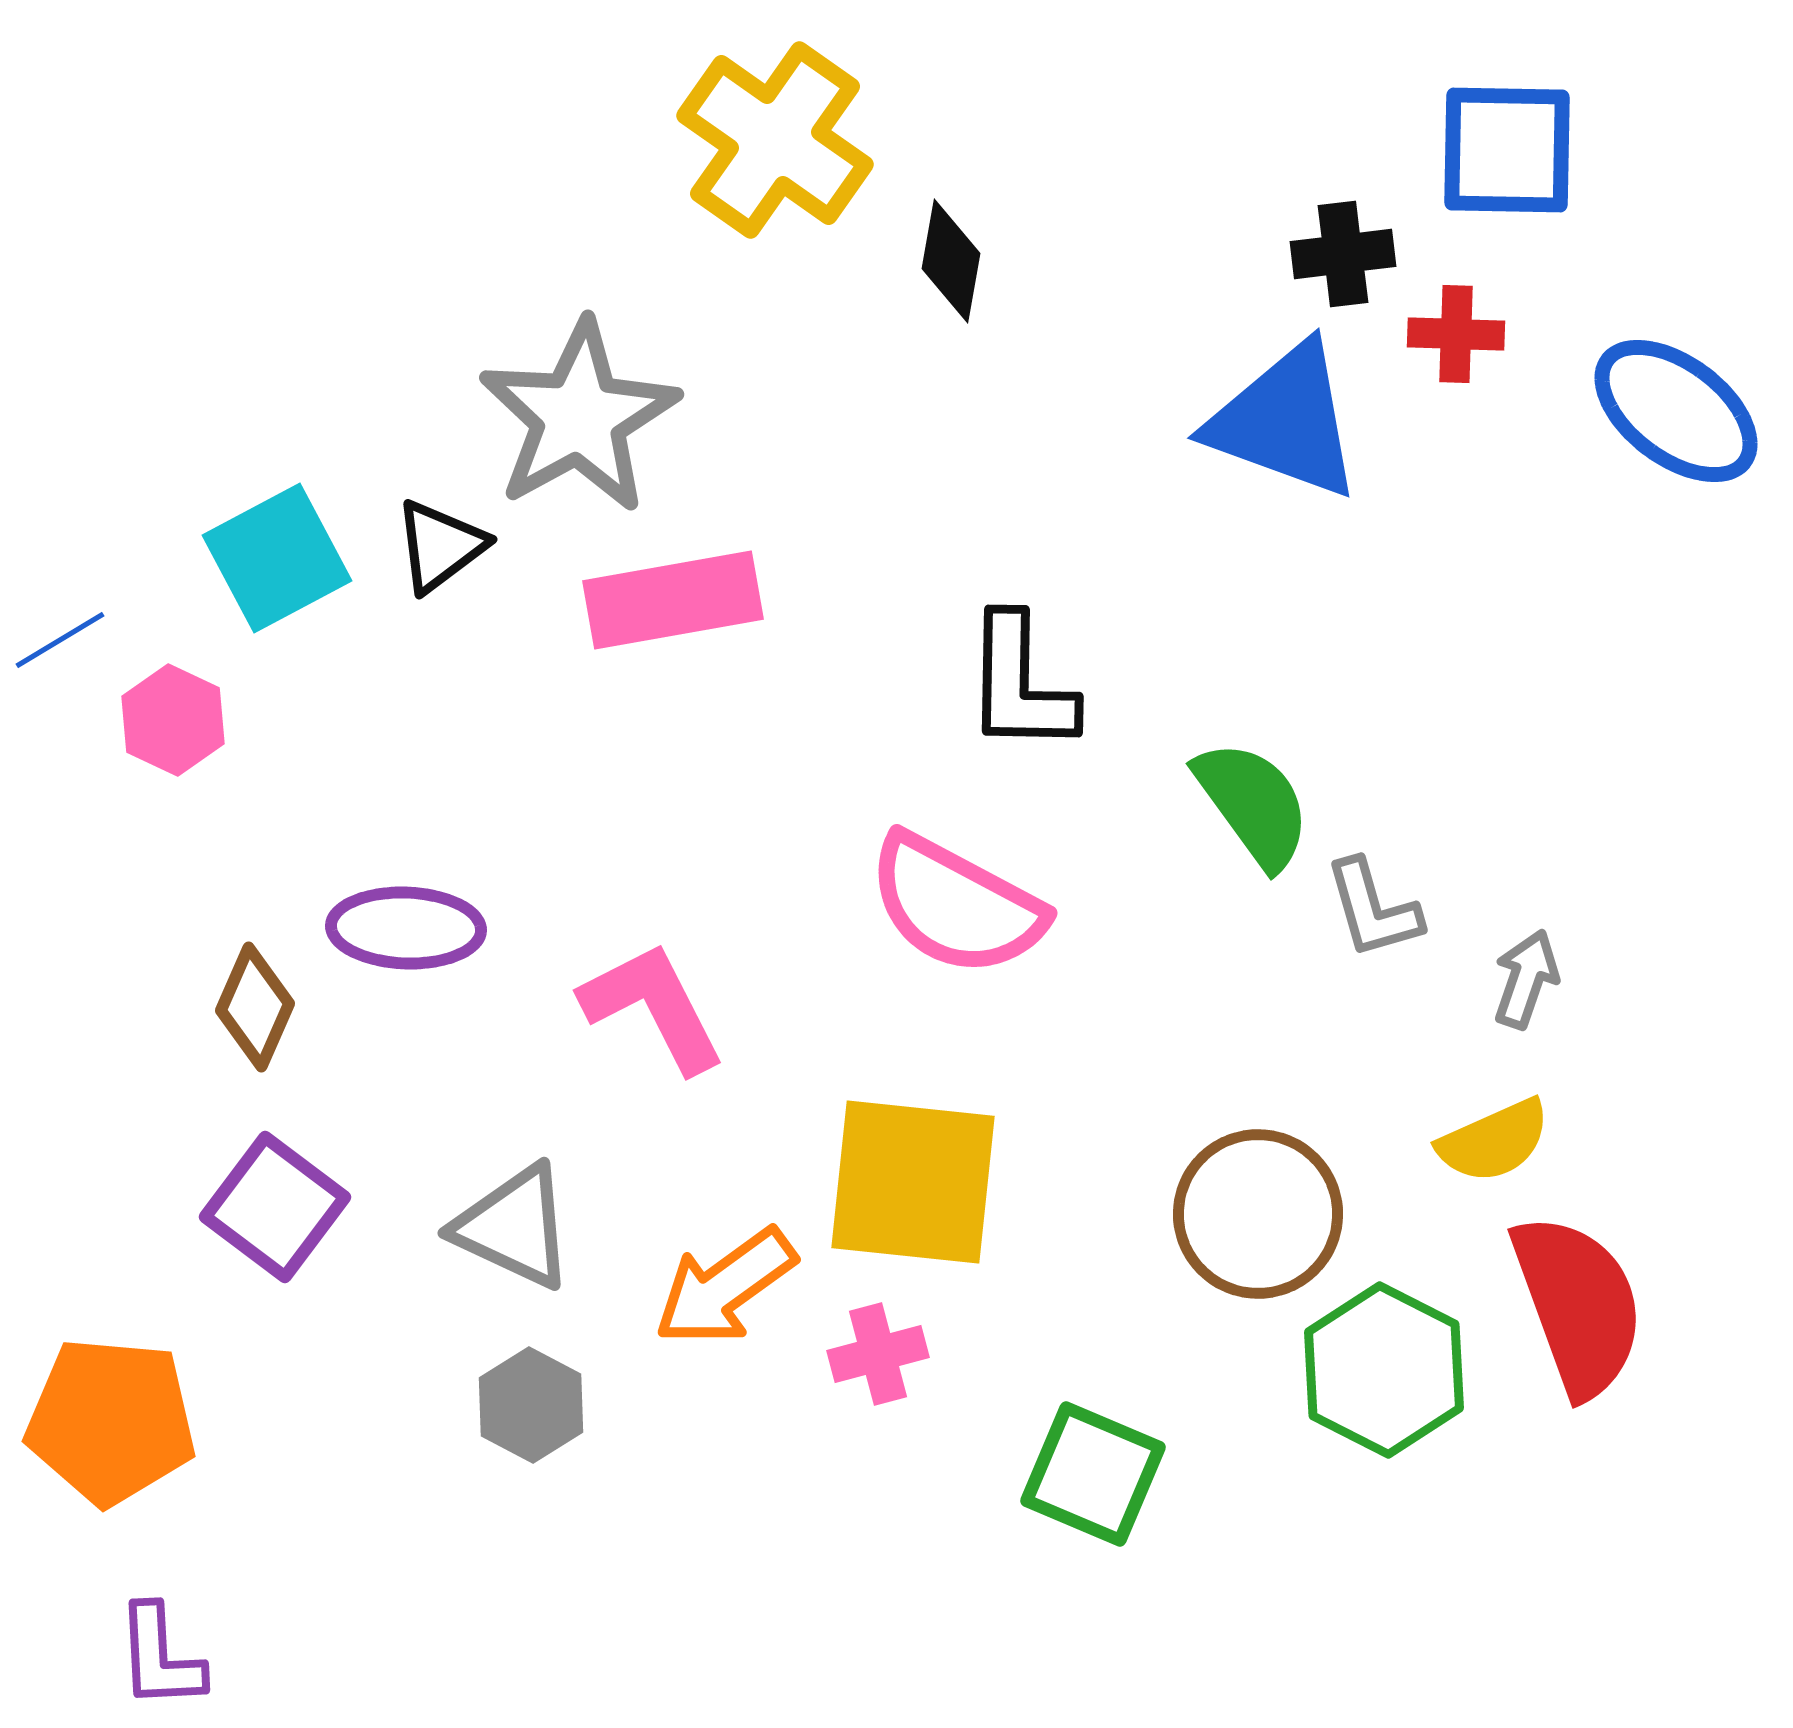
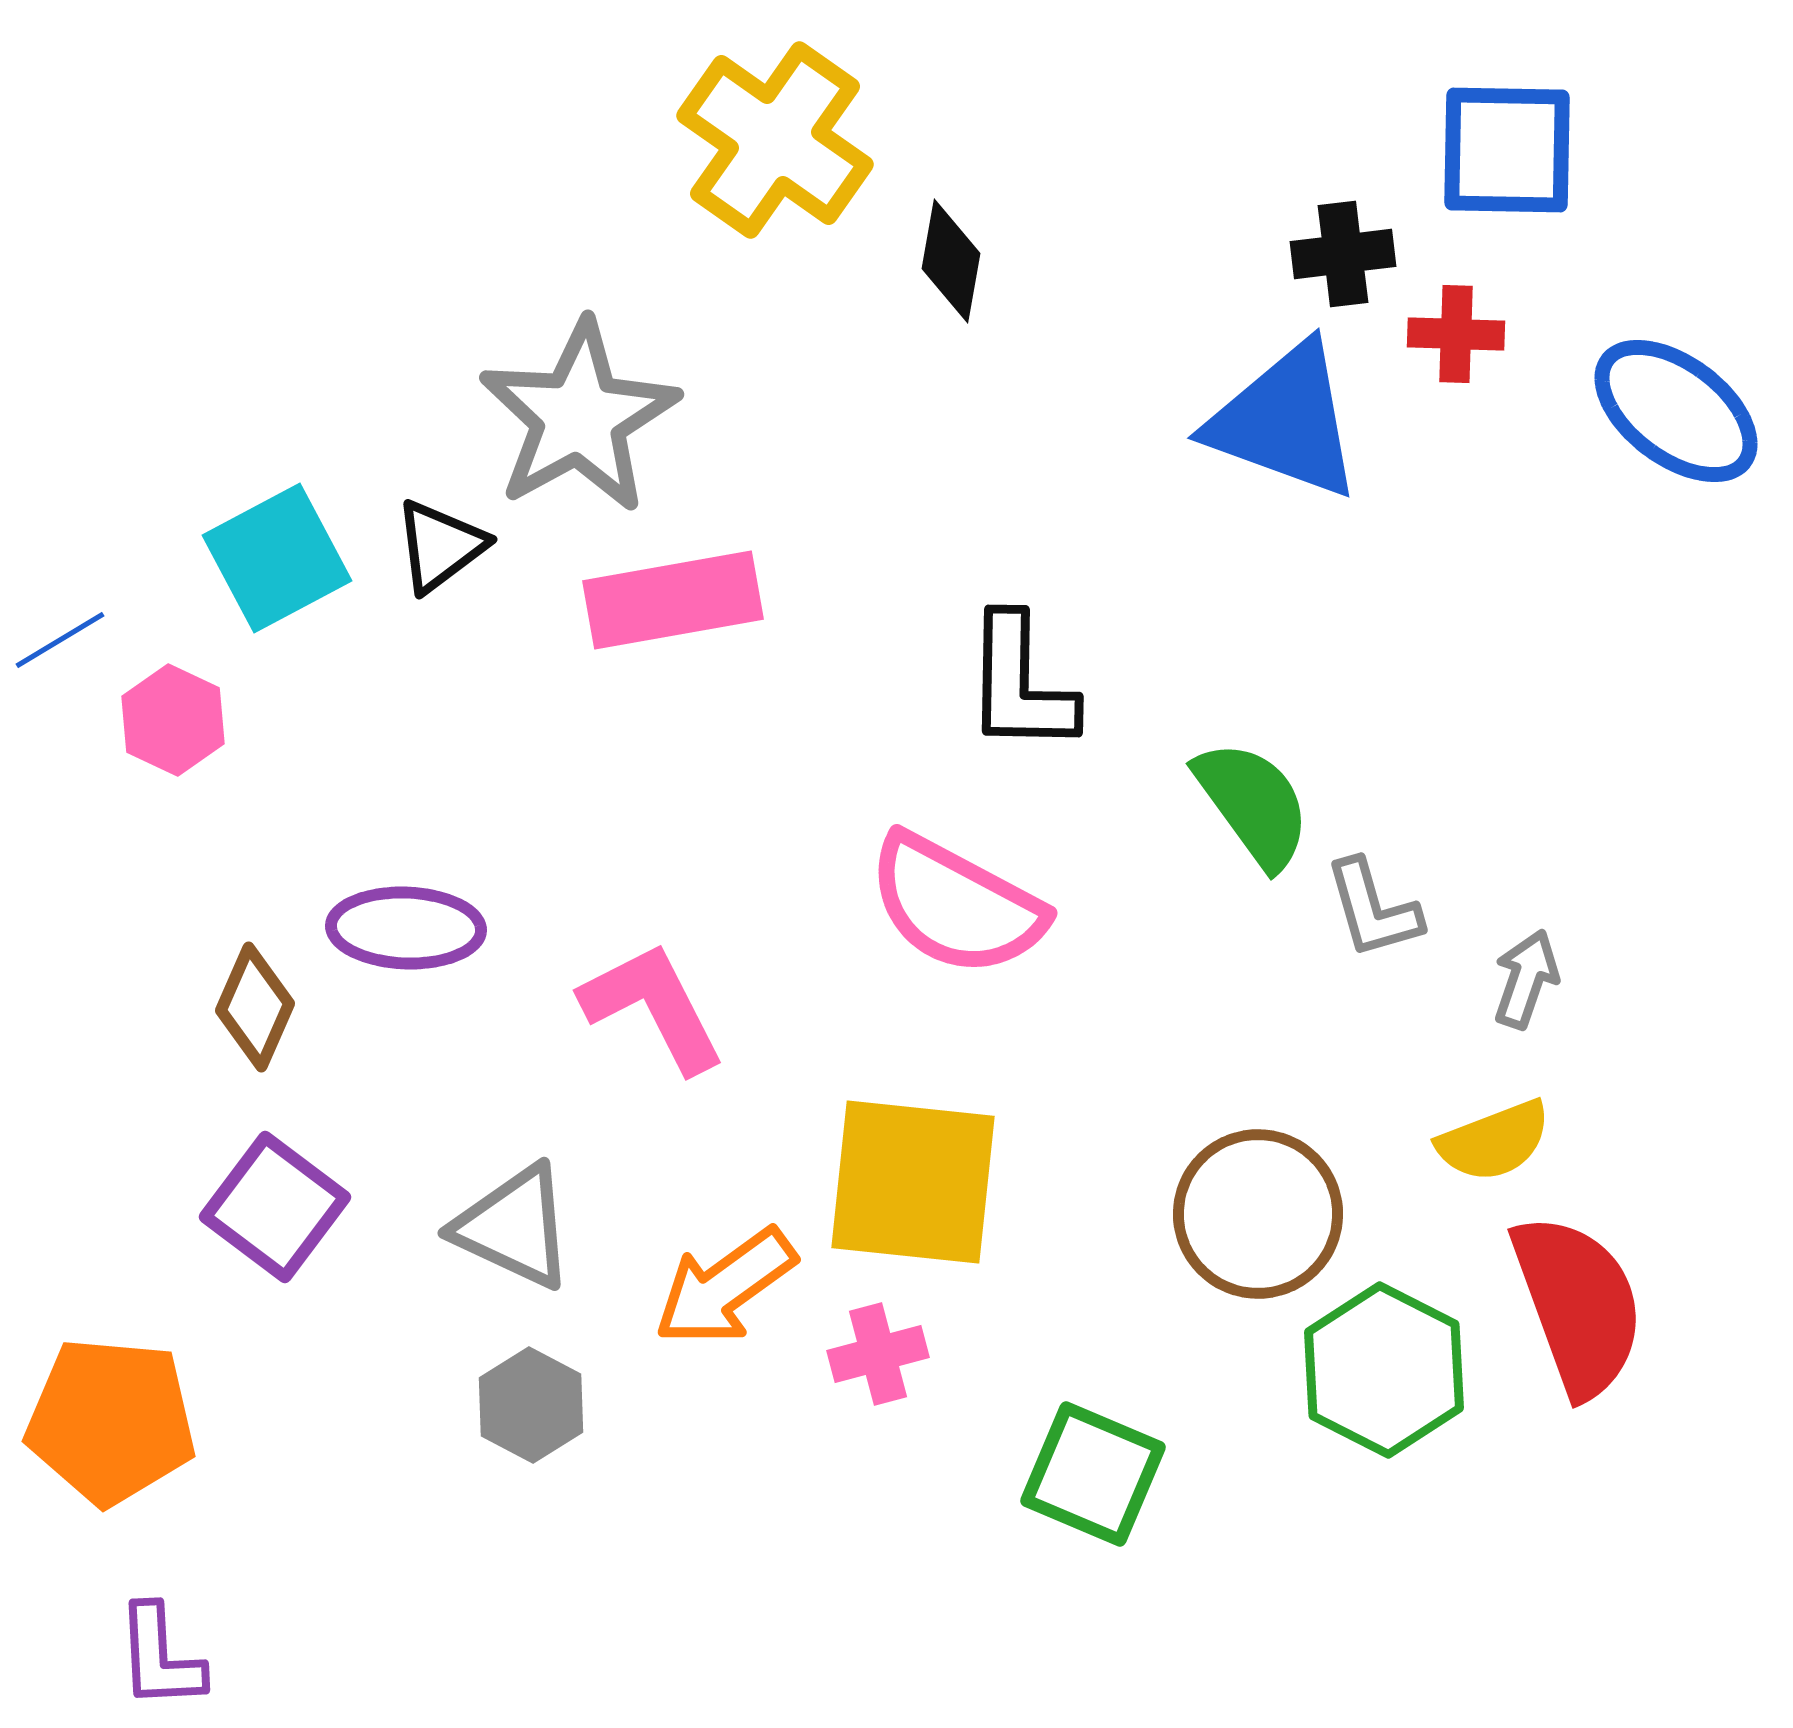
yellow semicircle: rotated 3 degrees clockwise
